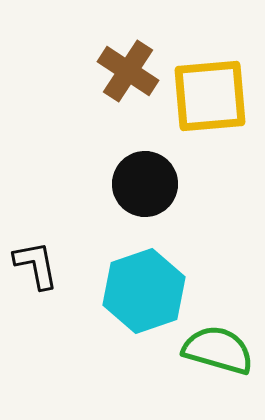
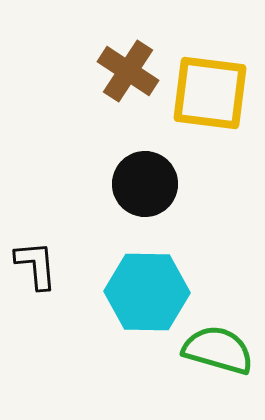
yellow square: moved 3 px up; rotated 12 degrees clockwise
black L-shape: rotated 6 degrees clockwise
cyan hexagon: moved 3 px right, 1 px down; rotated 20 degrees clockwise
